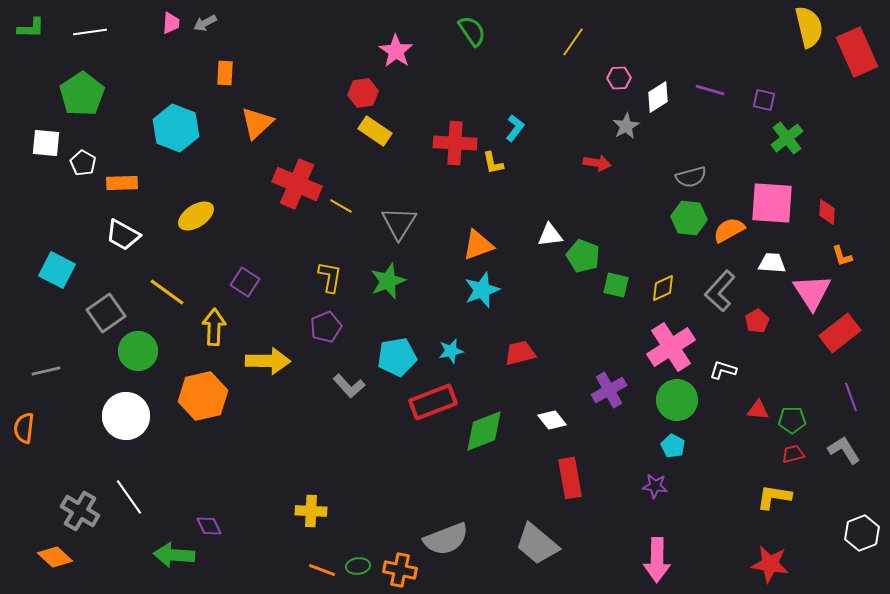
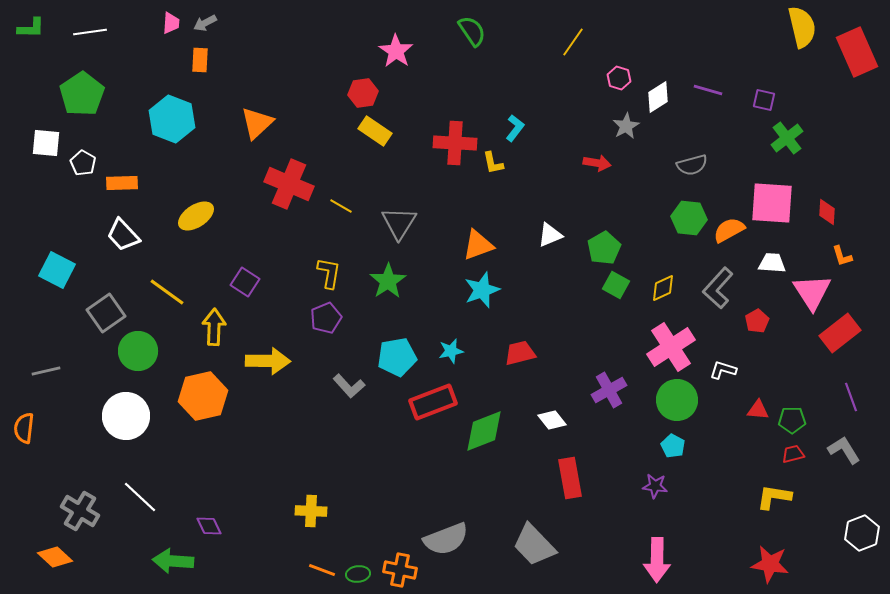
yellow semicircle at (809, 27): moved 7 px left
orange rectangle at (225, 73): moved 25 px left, 13 px up
pink hexagon at (619, 78): rotated 20 degrees clockwise
purple line at (710, 90): moved 2 px left
cyan hexagon at (176, 128): moved 4 px left, 9 px up
gray semicircle at (691, 177): moved 1 px right, 12 px up
red cross at (297, 184): moved 8 px left
white trapezoid at (123, 235): rotated 18 degrees clockwise
white triangle at (550, 235): rotated 16 degrees counterclockwise
green pentagon at (583, 256): moved 21 px right, 8 px up; rotated 20 degrees clockwise
yellow L-shape at (330, 277): moved 1 px left, 4 px up
green star at (388, 281): rotated 12 degrees counterclockwise
green square at (616, 285): rotated 16 degrees clockwise
gray L-shape at (720, 291): moved 2 px left, 3 px up
purple pentagon at (326, 327): moved 9 px up
white line at (129, 497): moved 11 px right; rotated 12 degrees counterclockwise
gray trapezoid at (537, 544): moved 3 px left, 1 px down; rotated 6 degrees clockwise
green arrow at (174, 555): moved 1 px left, 6 px down
green ellipse at (358, 566): moved 8 px down
